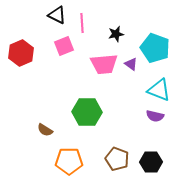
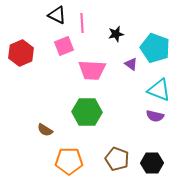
pink trapezoid: moved 12 px left, 6 px down; rotated 8 degrees clockwise
black hexagon: moved 1 px right, 1 px down
